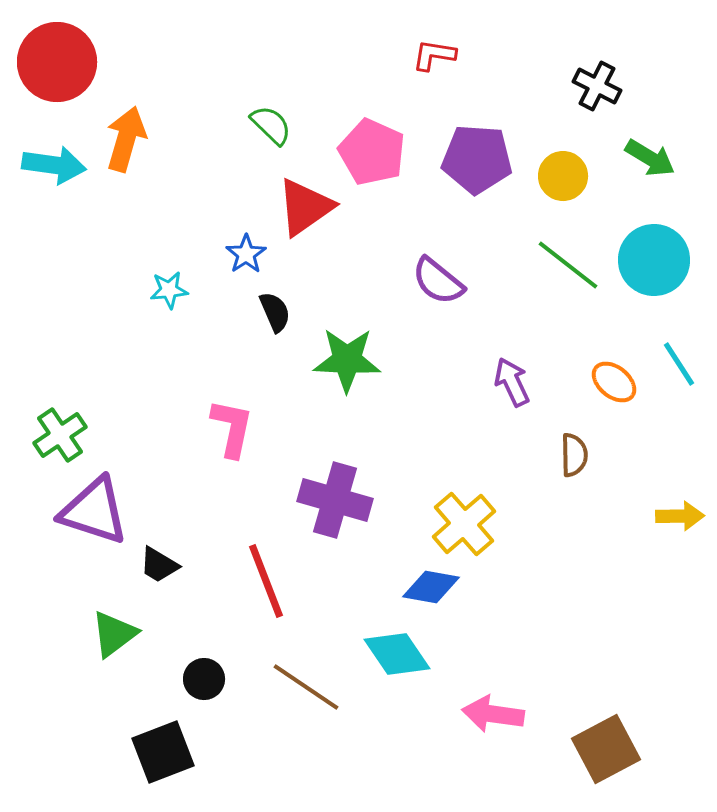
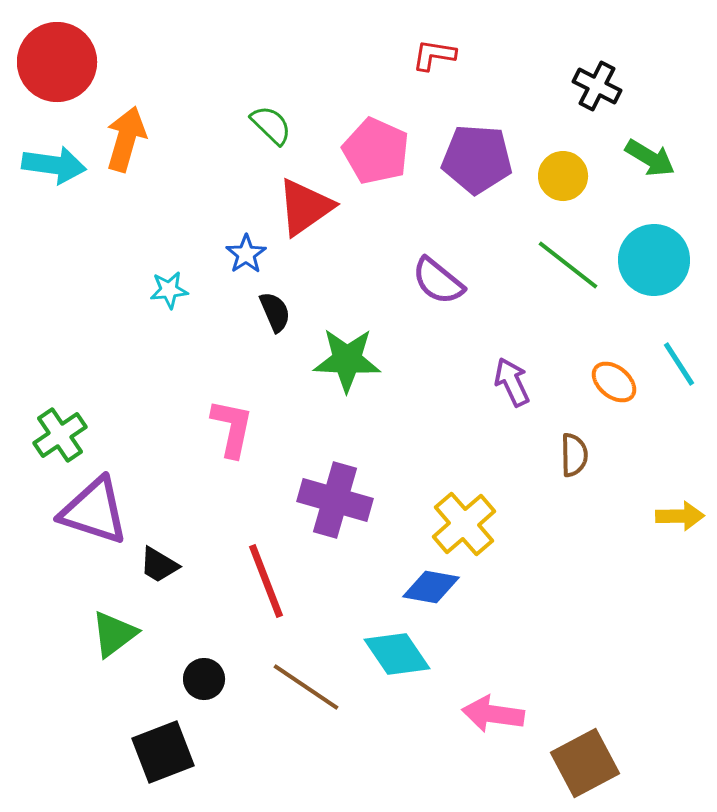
pink pentagon: moved 4 px right, 1 px up
brown square: moved 21 px left, 14 px down
